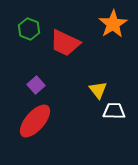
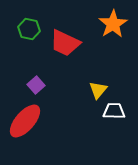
green hexagon: rotated 10 degrees counterclockwise
yellow triangle: rotated 18 degrees clockwise
red ellipse: moved 10 px left
